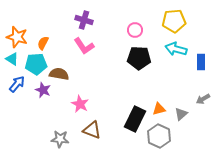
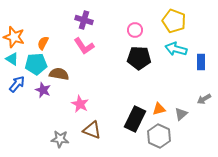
yellow pentagon: rotated 25 degrees clockwise
orange star: moved 3 px left
gray arrow: moved 1 px right
